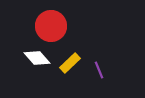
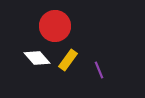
red circle: moved 4 px right
yellow rectangle: moved 2 px left, 3 px up; rotated 10 degrees counterclockwise
